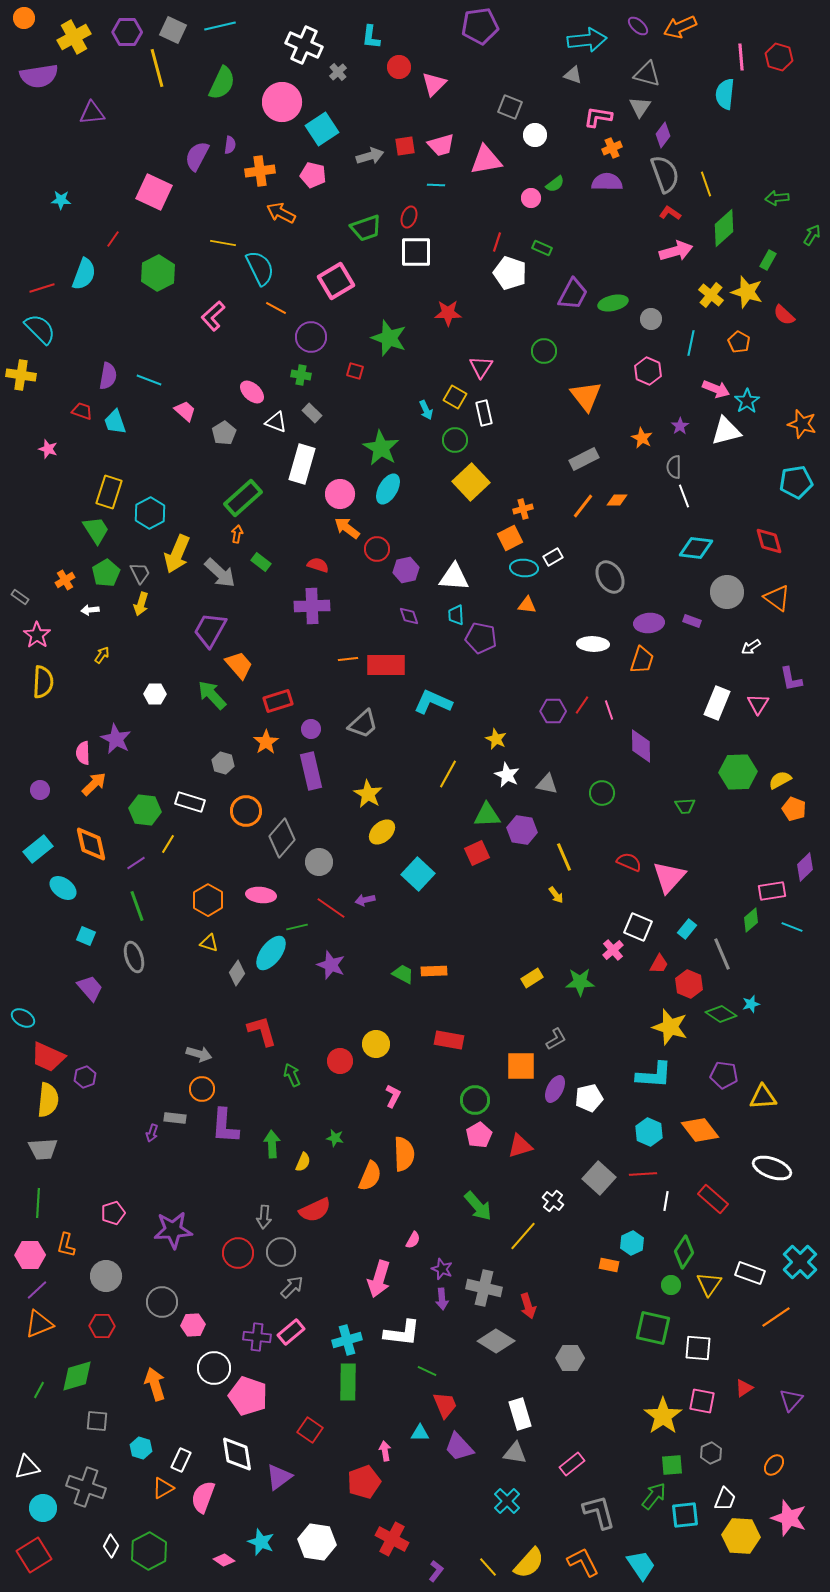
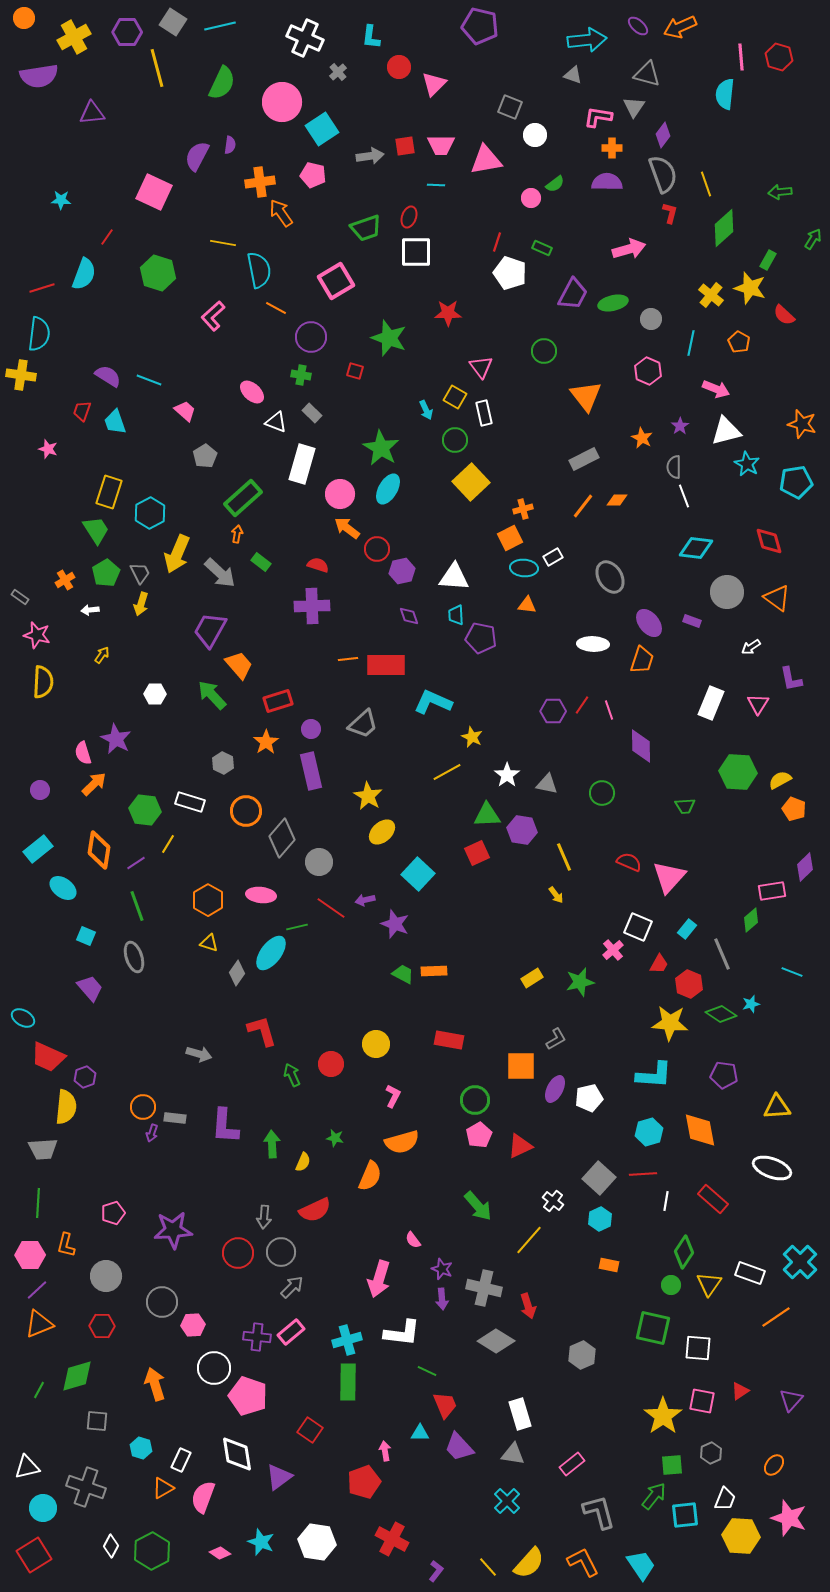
purple pentagon at (480, 26): rotated 21 degrees clockwise
gray square at (173, 30): moved 8 px up; rotated 8 degrees clockwise
white cross at (304, 45): moved 1 px right, 7 px up
gray triangle at (640, 107): moved 6 px left
pink trapezoid at (441, 145): rotated 16 degrees clockwise
orange cross at (612, 148): rotated 24 degrees clockwise
gray arrow at (370, 156): rotated 8 degrees clockwise
orange cross at (260, 171): moved 11 px down
gray semicircle at (665, 174): moved 2 px left
green arrow at (777, 198): moved 3 px right, 6 px up
orange arrow at (281, 213): rotated 28 degrees clockwise
red L-shape at (670, 213): rotated 70 degrees clockwise
green arrow at (812, 235): moved 1 px right, 4 px down
red line at (113, 239): moved 6 px left, 2 px up
pink arrow at (676, 251): moved 47 px left, 2 px up
cyan semicircle at (260, 268): moved 1 px left, 2 px down; rotated 15 degrees clockwise
green hexagon at (158, 273): rotated 16 degrees counterclockwise
yellow star at (747, 292): moved 3 px right, 4 px up
cyan semicircle at (40, 329): moved 1 px left, 5 px down; rotated 52 degrees clockwise
pink triangle at (481, 367): rotated 10 degrees counterclockwise
purple semicircle at (108, 376): rotated 68 degrees counterclockwise
cyan star at (747, 401): moved 63 px down; rotated 10 degrees counterclockwise
red trapezoid at (82, 411): rotated 90 degrees counterclockwise
gray pentagon at (224, 433): moved 19 px left, 23 px down
purple hexagon at (406, 570): moved 4 px left, 1 px down
purple ellipse at (649, 623): rotated 56 degrees clockwise
pink star at (37, 635): rotated 20 degrees counterclockwise
white rectangle at (717, 703): moved 6 px left
yellow star at (496, 739): moved 24 px left, 2 px up
pink semicircle at (83, 753): rotated 15 degrees counterclockwise
gray hexagon at (223, 763): rotated 10 degrees clockwise
green hexagon at (738, 772): rotated 6 degrees clockwise
yellow line at (448, 774): moved 1 px left, 2 px up; rotated 32 degrees clockwise
white star at (507, 775): rotated 10 degrees clockwise
yellow star at (368, 794): moved 2 px down
orange diamond at (91, 844): moved 8 px right, 6 px down; rotated 21 degrees clockwise
cyan line at (792, 927): moved 45 px down
purple star at (331, 965): moved 64 px right, 41 px up
green star at (580, 982): rotated 12 degrees counterclockwise
yellow star at (670, 1027): moved 4 px up; rotated 12 degrees counterclockwise
red circle at (340, 1061): moved 9 px left, 3 px down
orange circle at (202, 1089): moved 59 px left, 18 px down
yellow triangle at (763, 1097): moved 14 px right, 10 px down
yellow semicircle at (48, 1100): moved 18 px right, 7 px down
orange diamond at (700, 1130): rotated 27 degrees clockwise
cyan hexagon at (649, 1132): rotated 20 degrees clockwise
red triangle at (520, 1146): rotated 8 degrees counterclockwise
orange semicircle at (404, 1154): moved 2 px left, 12 px up; rotated 76 degrees clockwise
yellow line at (523, 1236): moved 6 px right, 4 px down
pink semicircle at (413, 1240): rotated 114 degrees clockwise
cyan hexagon at (632, 1243): moved 32 px left, 24 px up
gray hexagon at (570, 1358): moved 12 px right, 3 px up; rotated 24 degrees counterclockwise
red triangle at (744, 1388): moved 4 px left, 3 px down
gray triangle at (515, 1453): moved 2 px left, 1 px down
green hexagon at (149, 1551): moved 3 px right
pink diamond at (224, 1560): moved 4 px left, 7 px up
